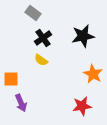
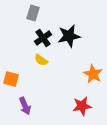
gray rectangle: rotated 70 degrees clockwise
black star: moved 14 px left
orange square: rotated 14 degrees clockwise
purple arrow: moved 4 px right, 3 px down
